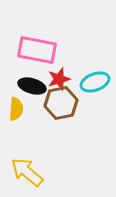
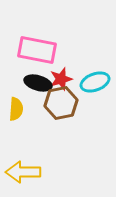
red star: moved 2 px right
black ellipse: moved 6 px right, 3 px up
yellow arrow: moved 4 px left; rotated 40 degrees counterclockwise
